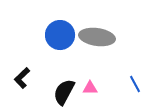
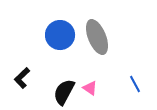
gray ellipse: rotated 60 degrees clockwise
pink triangle: rotated 35 degrees clockwise
